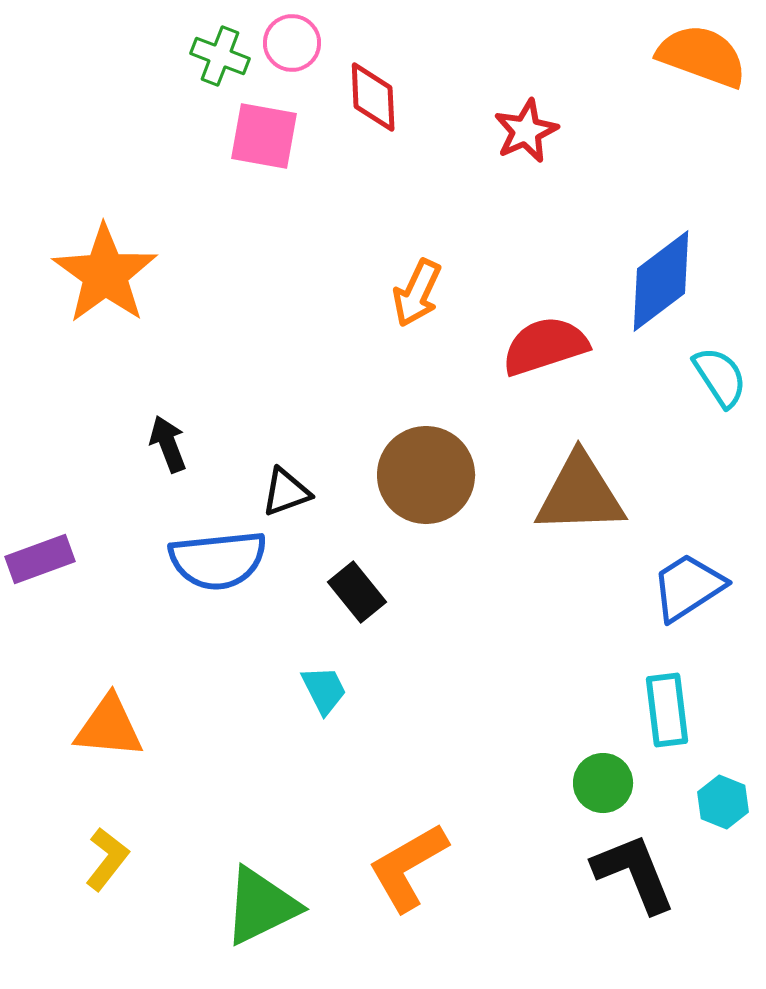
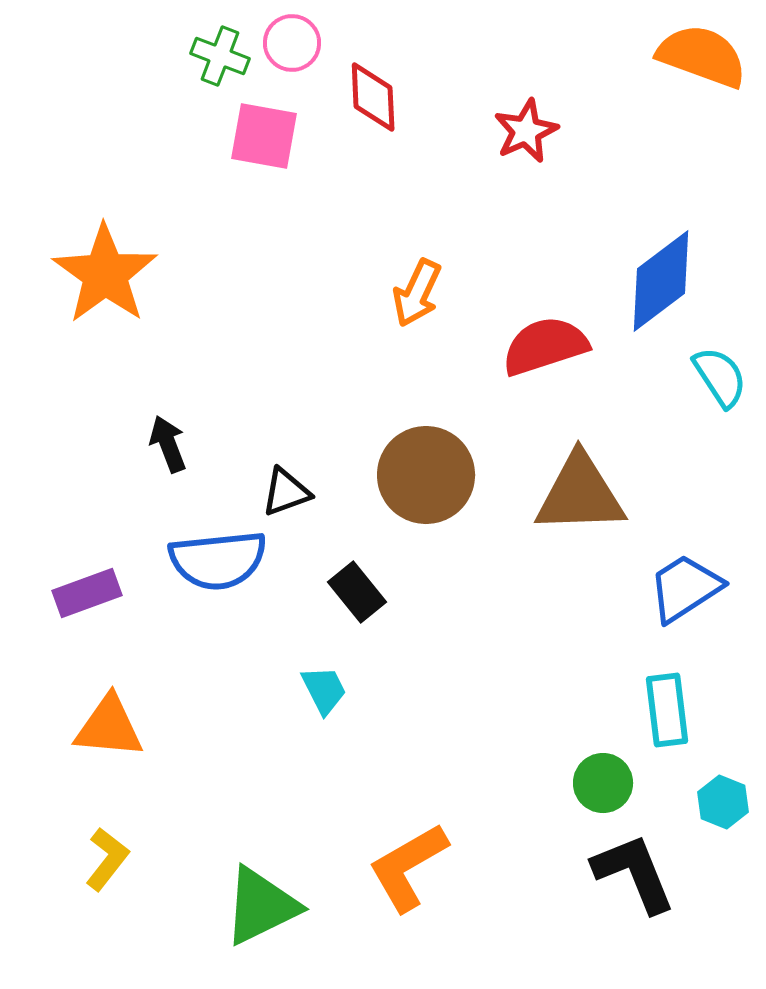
purple rectangle: moved 47 px right, 34 px down
blue trapezoid: moved 3 px left, 1 px down
